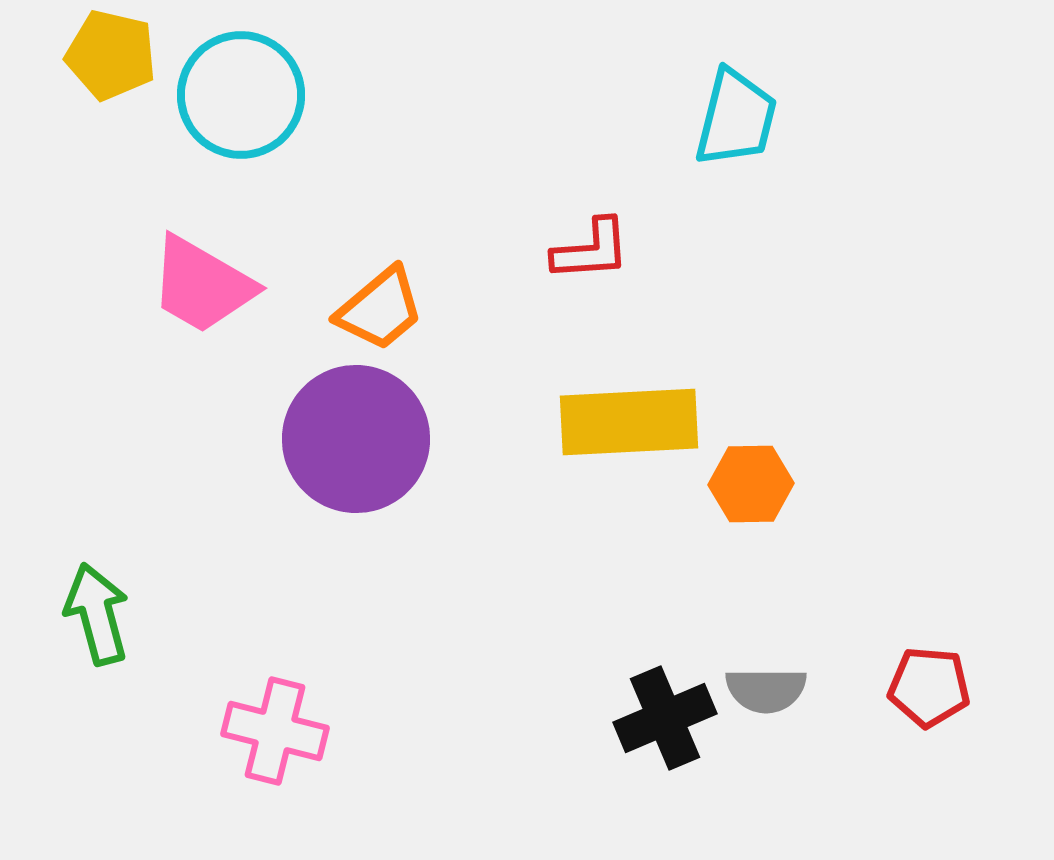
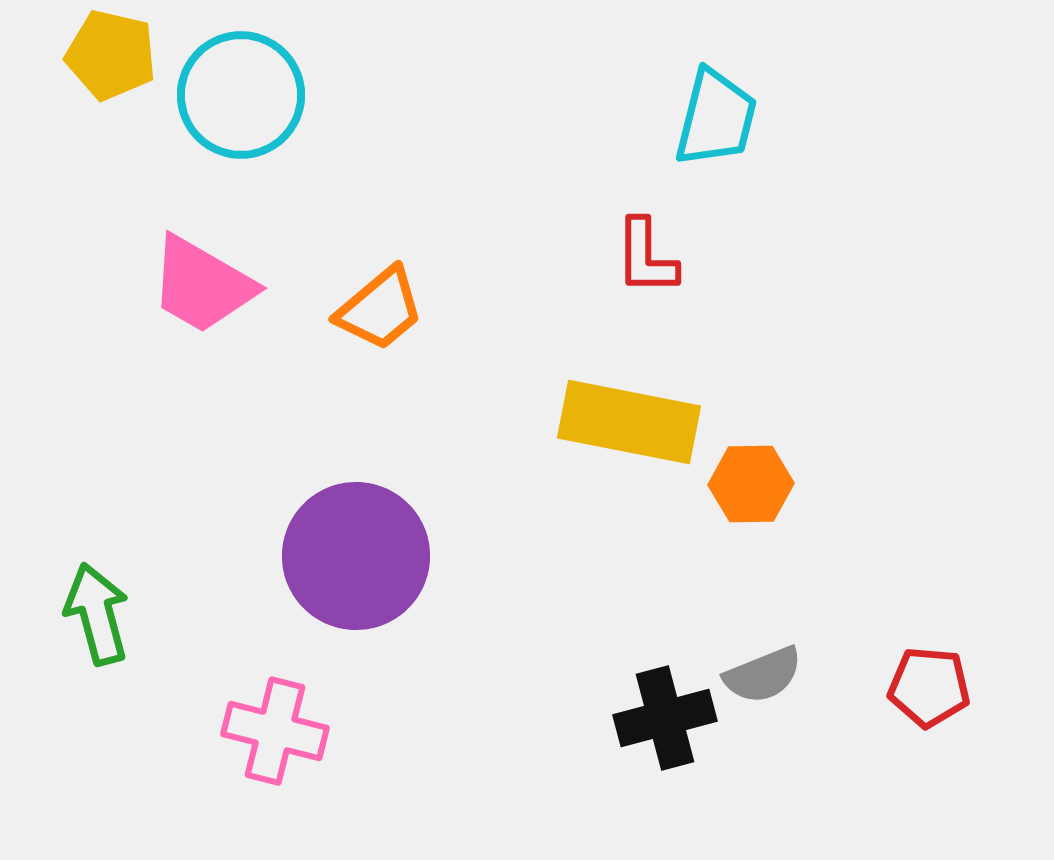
cyan trapezoid: moved 20 px left
red L-shape: moved 55 px right, 7 px down; rotated 94 degrees clockwise
yellow rectangle: rotated 14 degrees clockwise
purple circle: moved 117 px down
gray semicircle: moved 3 px left, 15 px up; rotated 22 degrees counterclockwise
black cross: rotated 8 degrees clockwise
